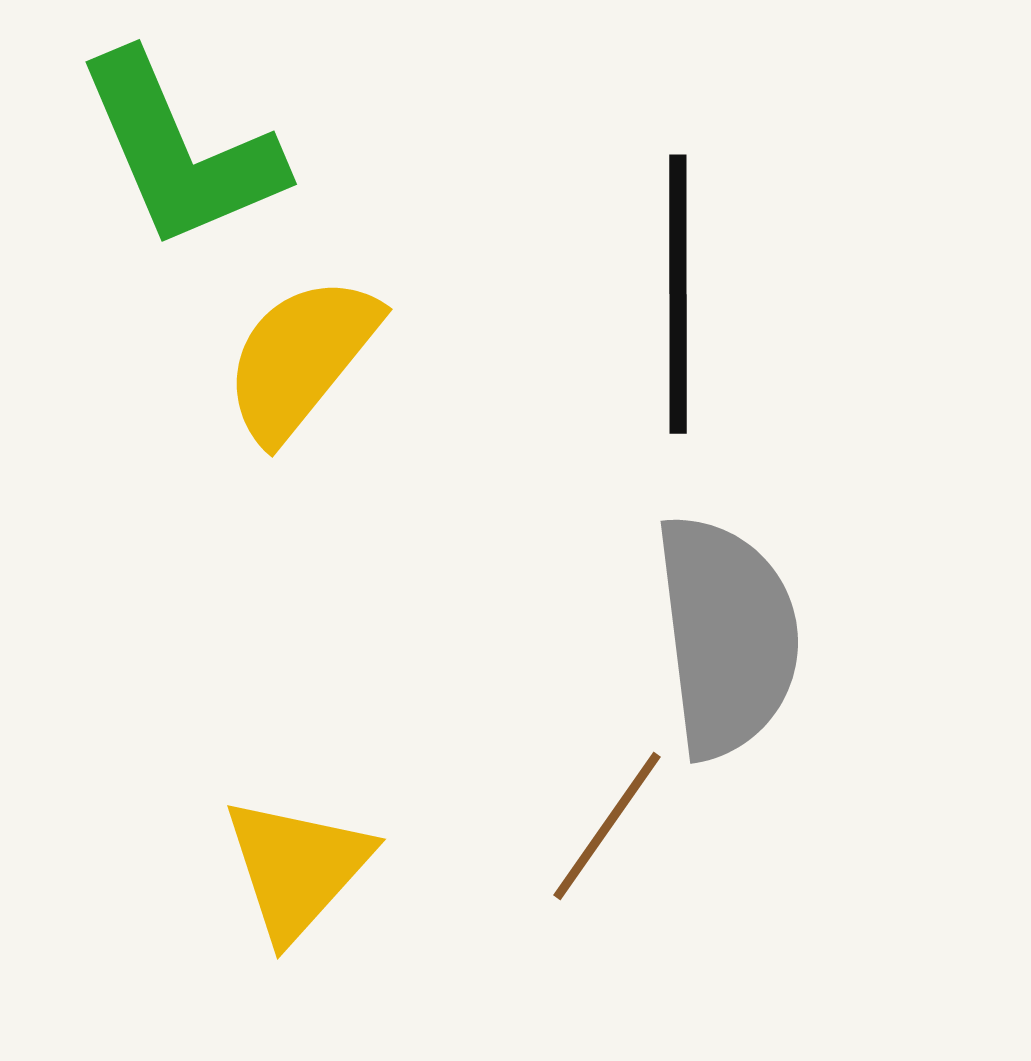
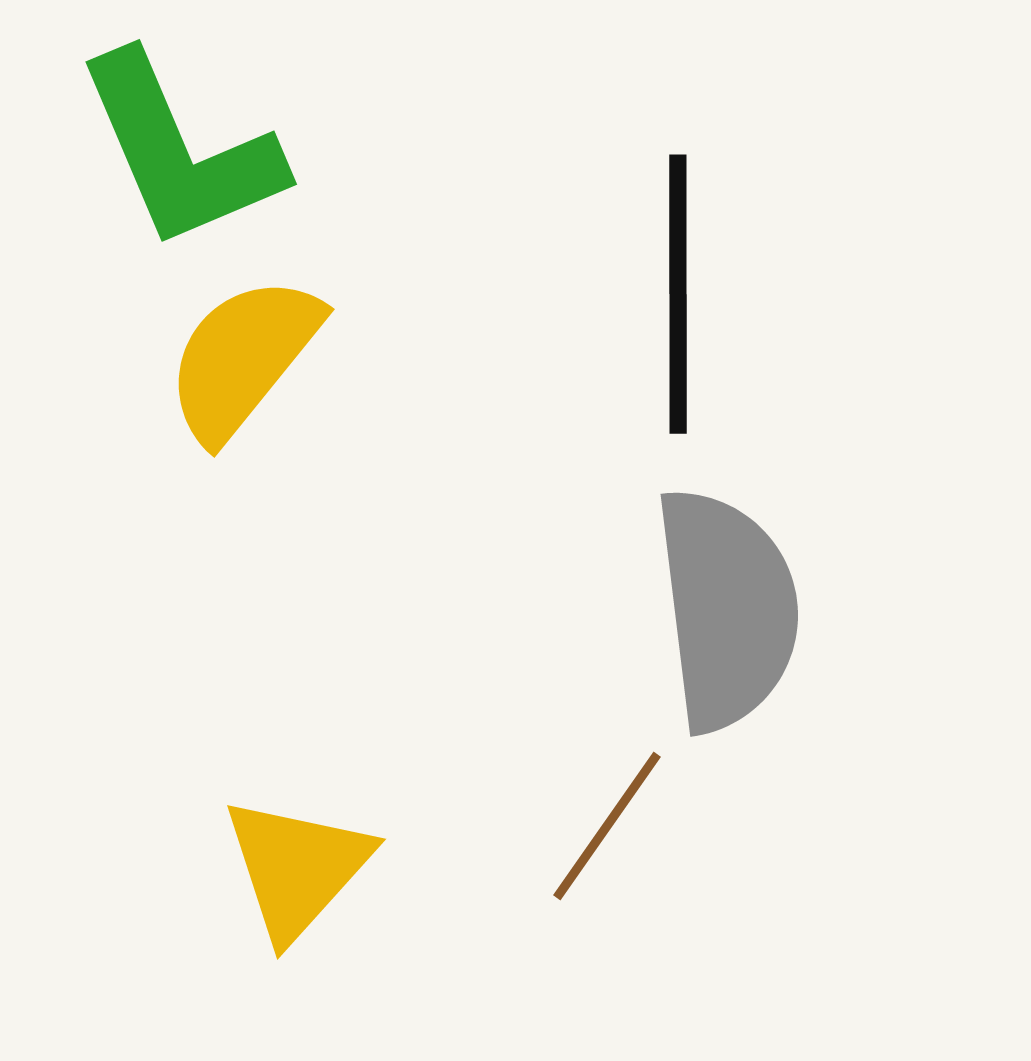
yellow semicircle: moved 58 px left
gray semicircle: moved 27 px up
